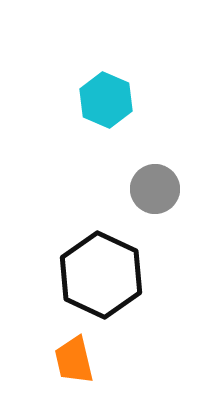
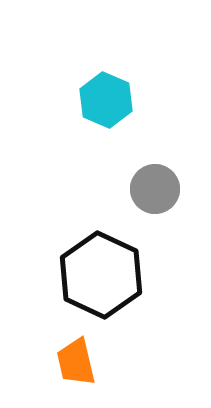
orange trapezoid: moved 2 px right, 2 px down
